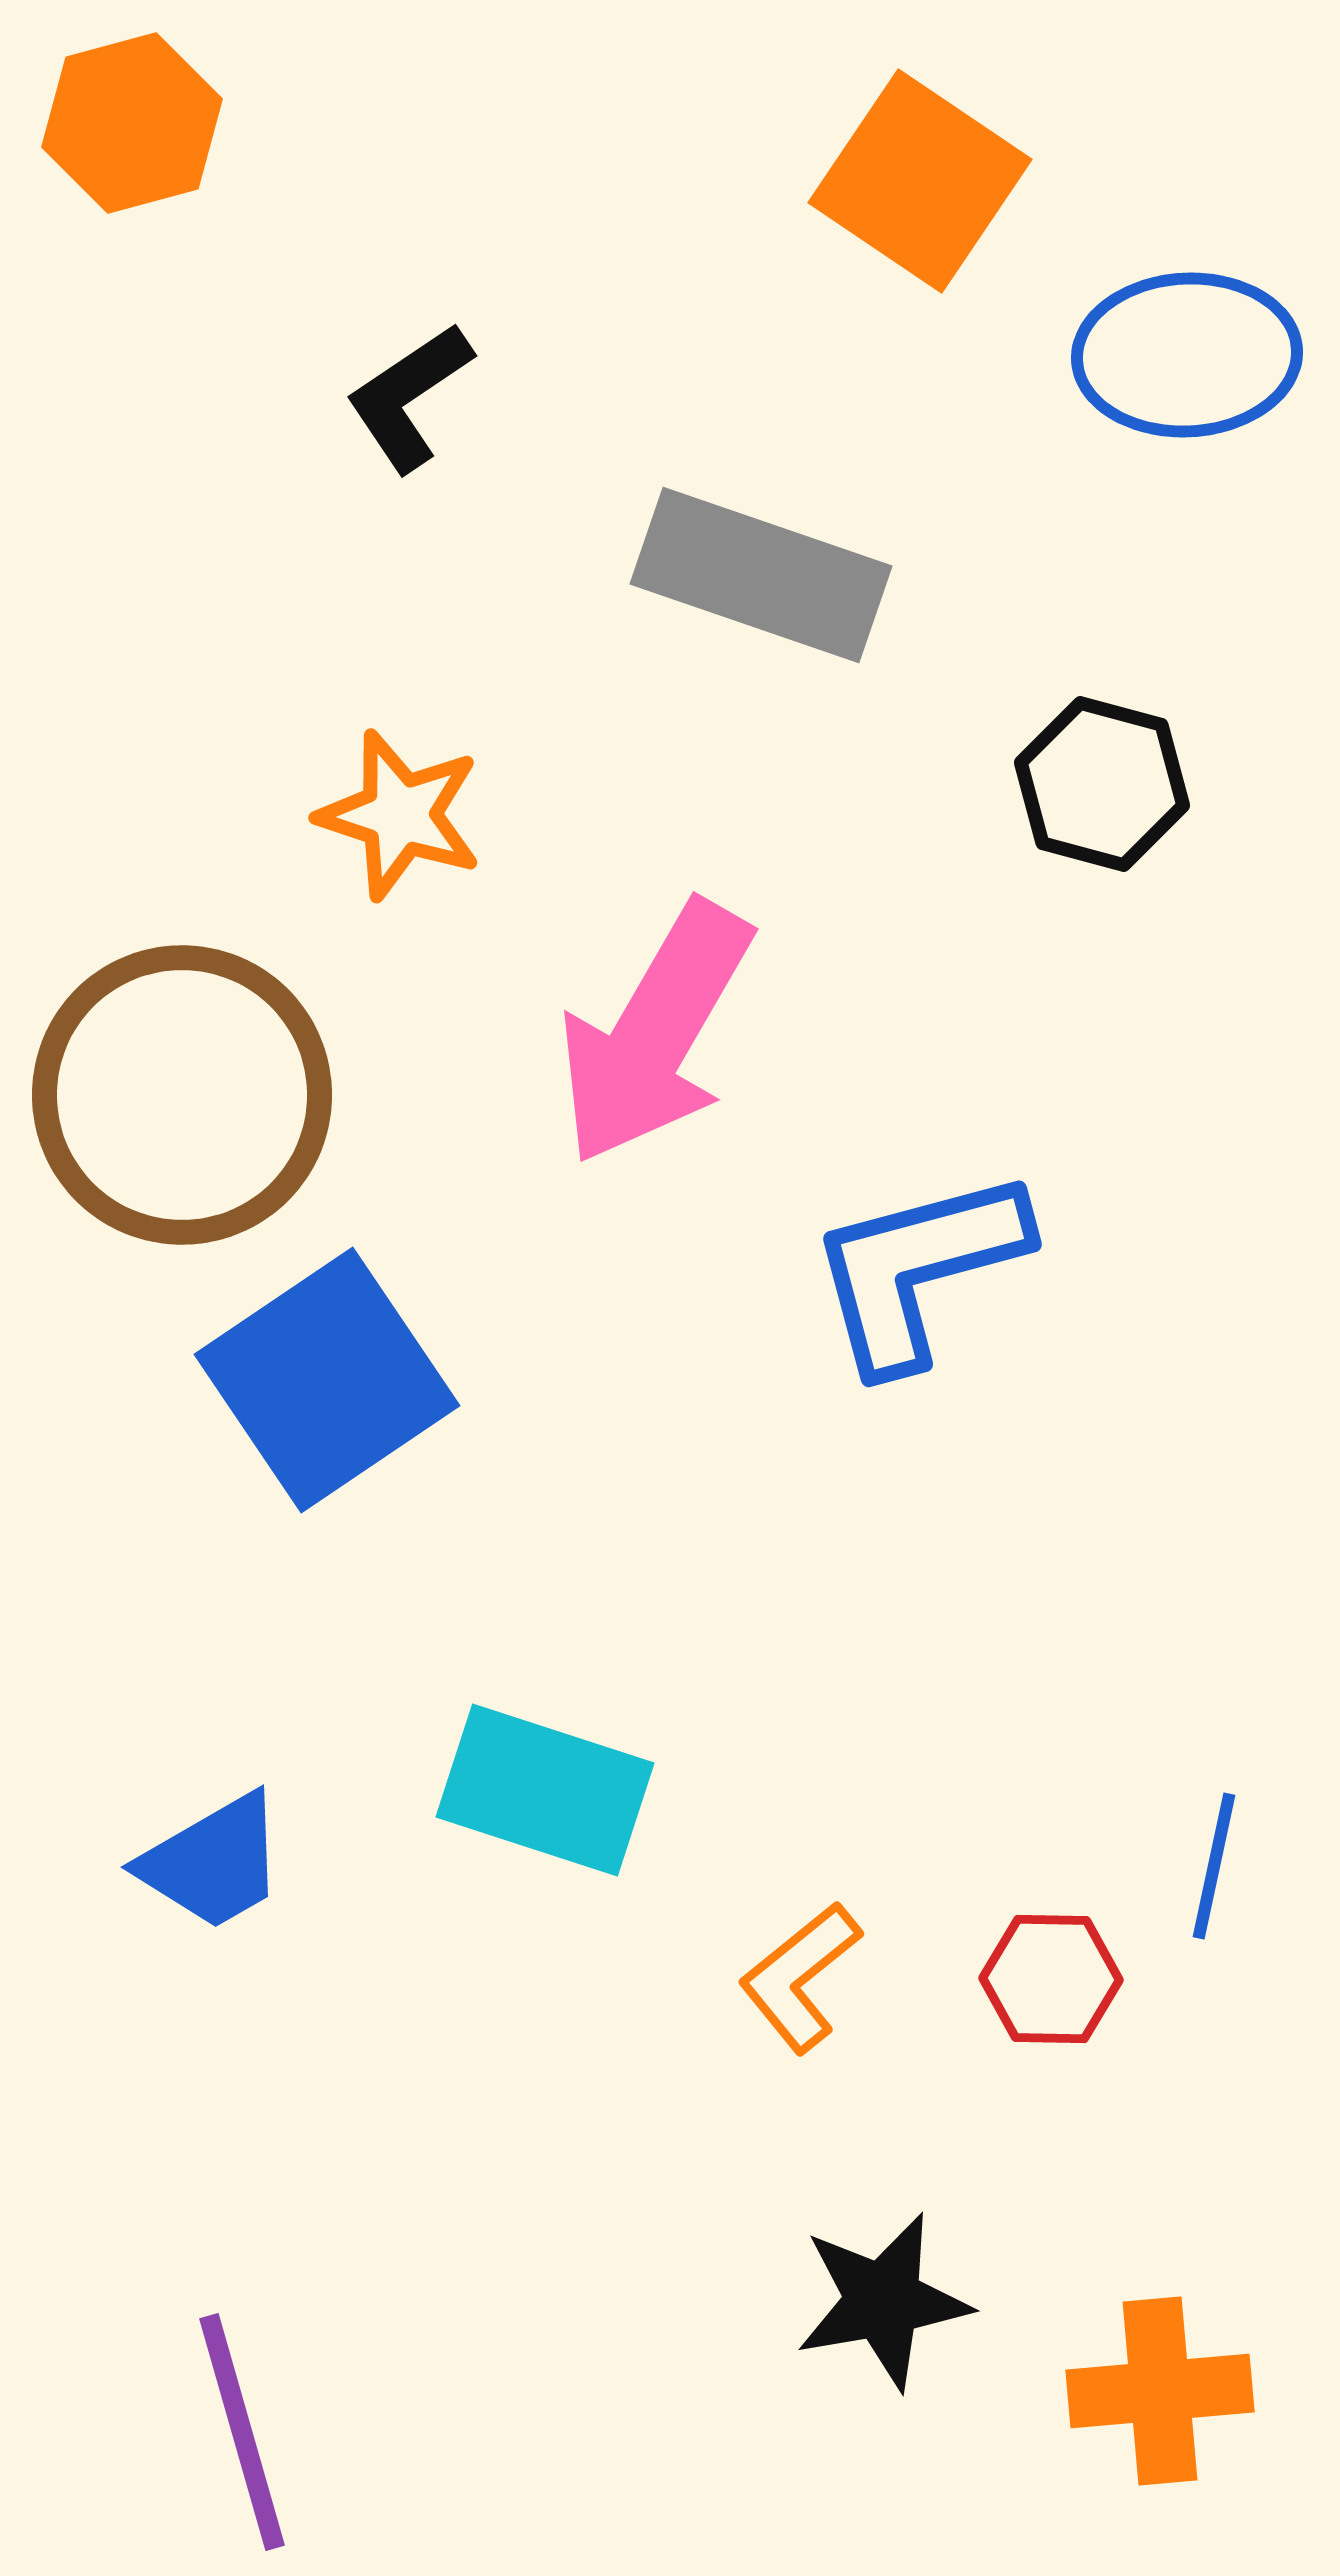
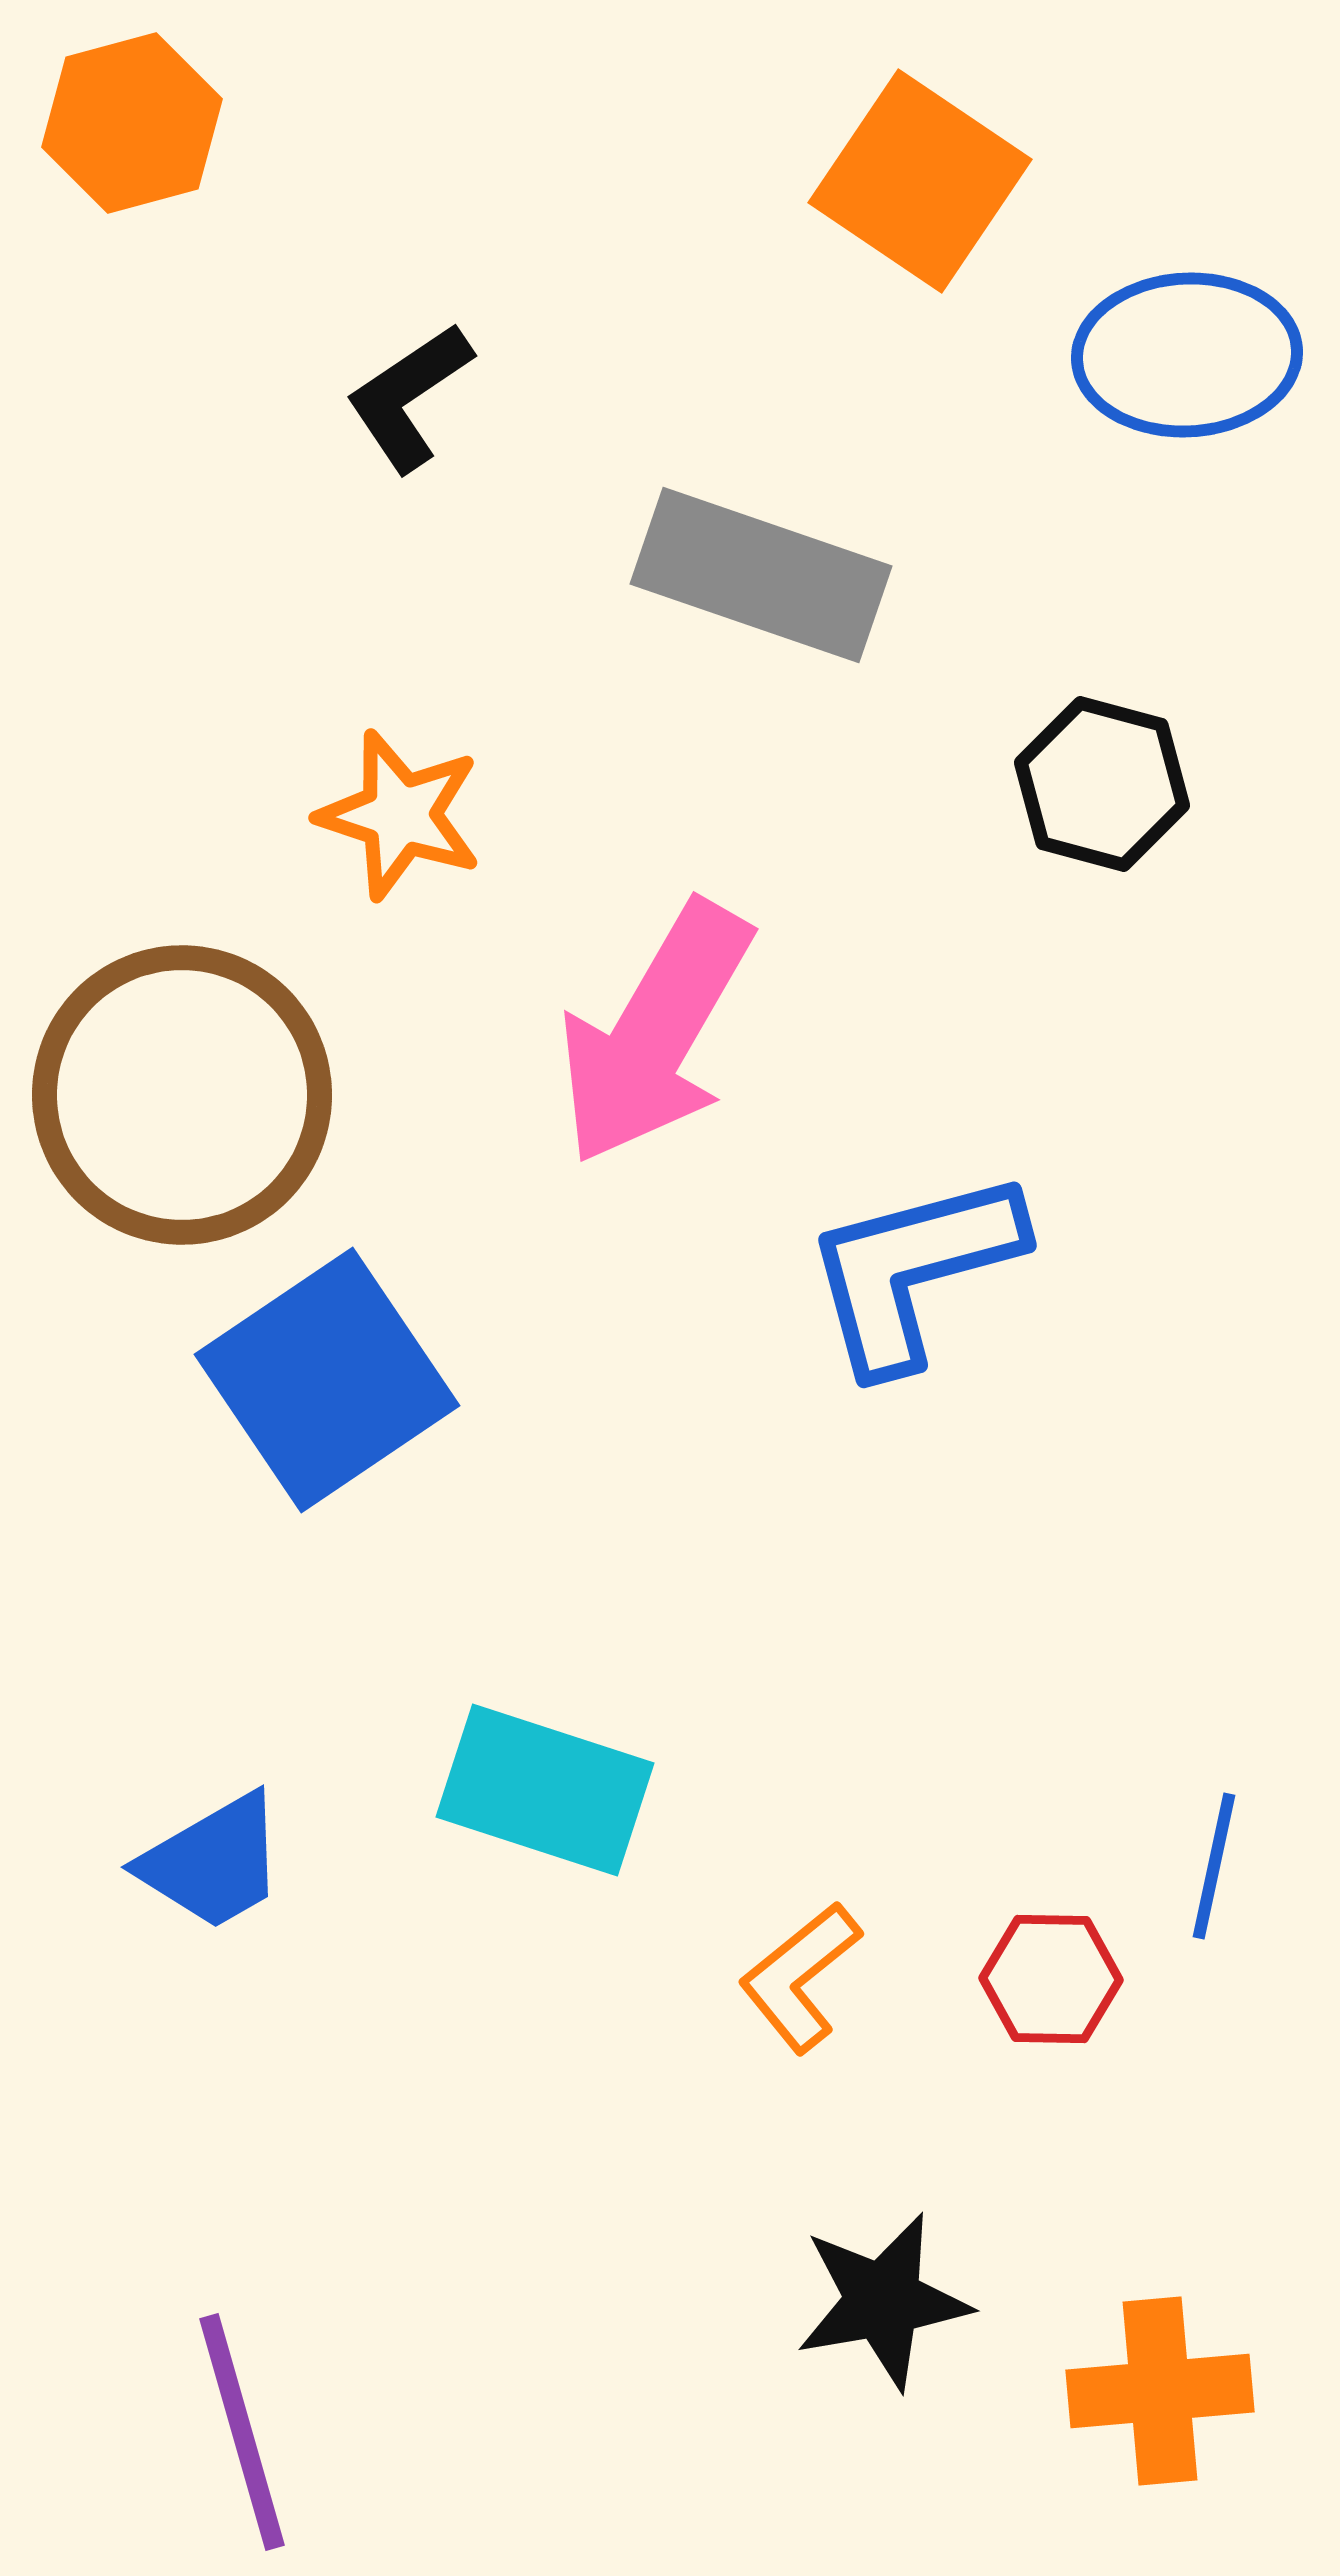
blue L-shape: moved 5 px left, 1 px down
